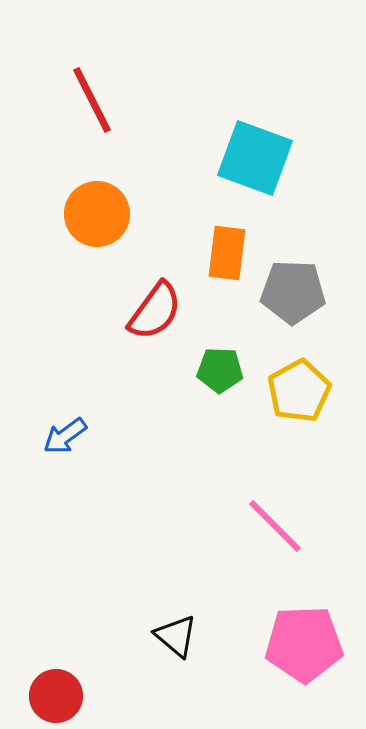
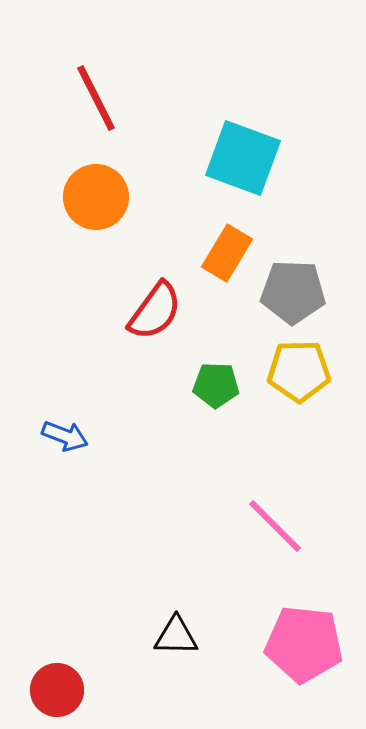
red line: moved 4 px right, 2 px up
cyan square: moved 12 px left
orange circle: moved 1 px left, 17 px up
orange rectangle: rotated 24 degrees clockwise
green pentagon: moved 4 px left, 15 px down
yellow pentagon: moved 20 px up; rotated 28 degrees clockwise
blue arrow: rotated 123 degrees counterclockwise
black triangle: rotated 39 degrees counterclockwise
pink pentagon: rotated 8 degrees clockwise
red circle: moved 1 px right, 6 px up
